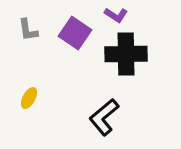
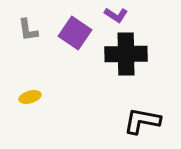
yellow ellipse: moved 1 px right, 1 px up; rotated 45 degrees clockwise
black L-shape: moved 38 px right, 4 px down; rotated 51 degrees clockwise
